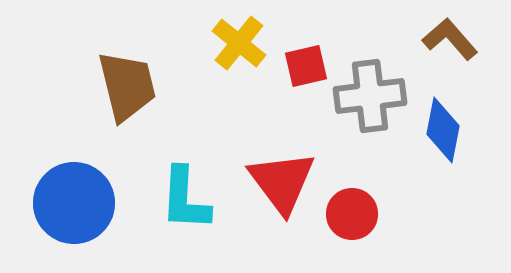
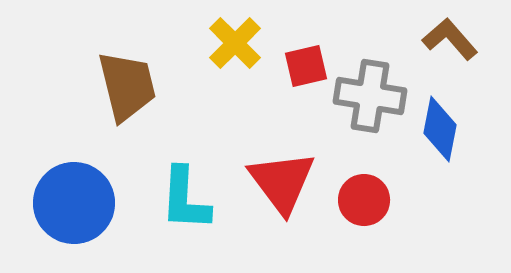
yellow cross: moved 4 px left; rotated 6 degrees clockwise
gray cross: rotated 16 degrees clockwise
blue diamond: moved 3 px left, 1 px up
red circle: moved 12 px right, 14 px up
